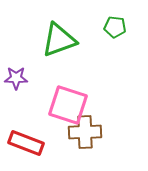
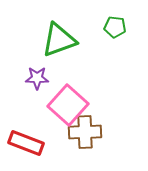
purple star: moved 21 px right
pink square: rotated 24 degrees clockwise
